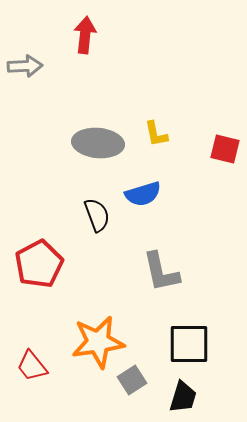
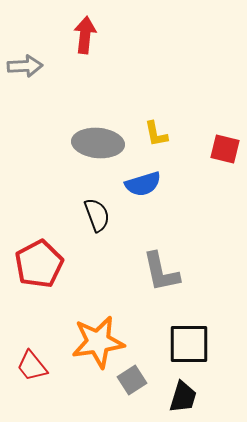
blue semicircle: moved 10 px up
